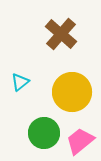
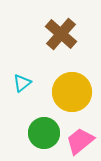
cyan triangle: moved 2 px right, 1 px down
